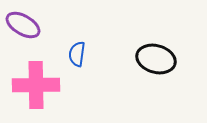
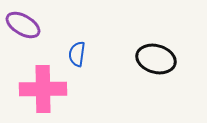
pink cross: moved 7 px right, 4 px down
